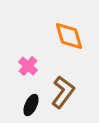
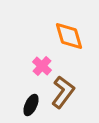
pink cross: moved 14 px right
